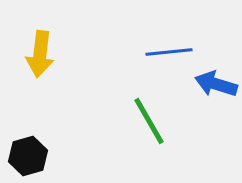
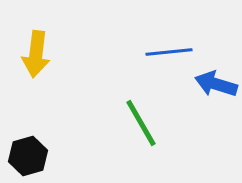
yellow arrow: moved 4 px left
green line: moved 8 px left, 2 px down
